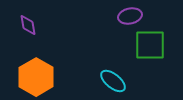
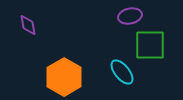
orange hexagon: moved 28 px right
cyan ellipse: moved 9 px right, 9 px up; rotated 12 degrees clockwise
